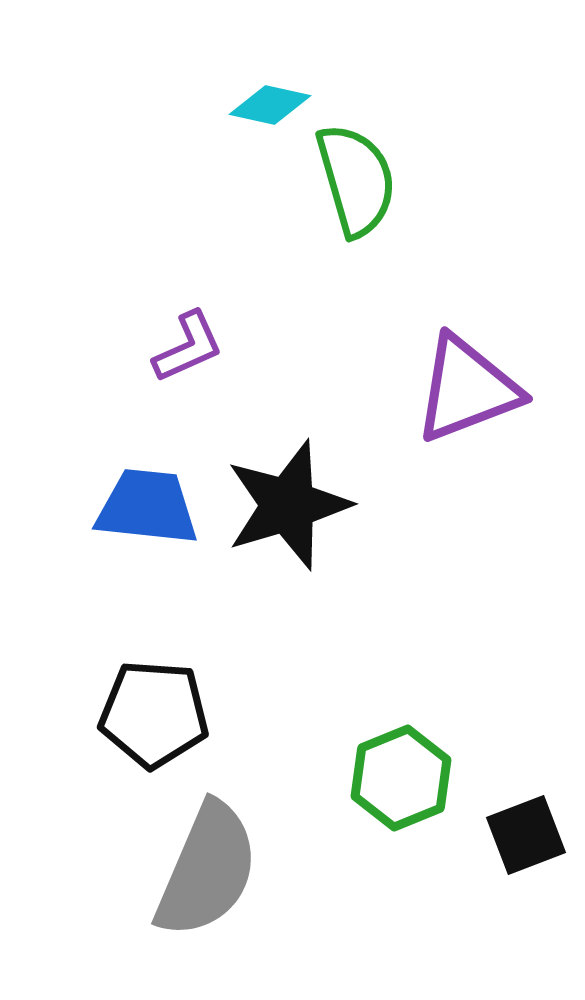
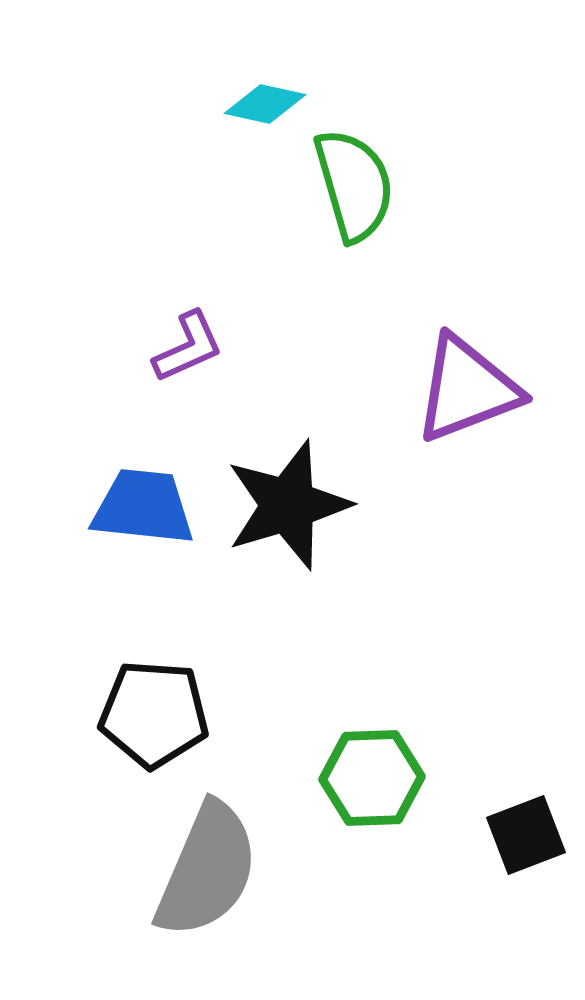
cyan diamond: moved 5 px left, 1 px up
green semicircle: moved 2 px left, 5 px down
blue trapezoid: moved 4 px left
green hexagon: moved 29 px left; rotated 20 degrees clockwise
